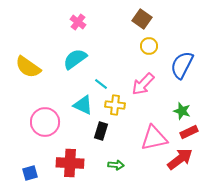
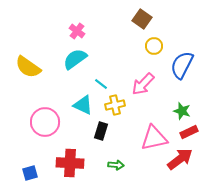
pink cross: moved 1 px left, 9 px down
yellow circle: moved 5 px right
yellow cross: rotated 18 degrees counterclockwise
